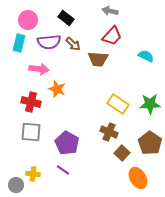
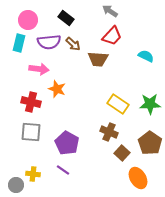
gray arrow: rotated 21 degrees clockwise
